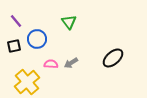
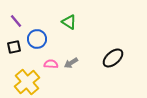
green triangle: rotated 21 degrees counterclockwise
black square: moved 1 px down
